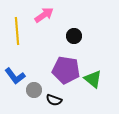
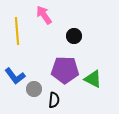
pink arrow: rotated 90 degrees counterclockwise
purple pentagon: moved 1 px left; rotated 8 degrees counterclockwise
green triangle: rotated 12 degrees counterclockwise
gray circle: moved 1 px up
black semicircle: rotated 105 degrees counterclockwise
